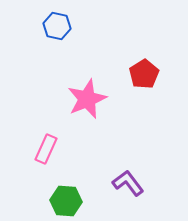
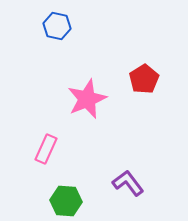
red pentagon: moved 5 px down
